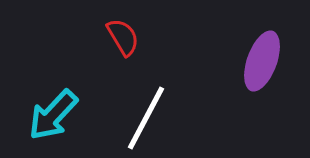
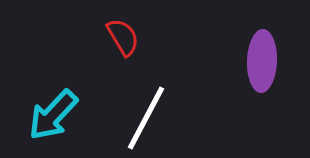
purple ellipse: rotated 18 degrees counterclockwise
